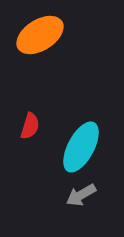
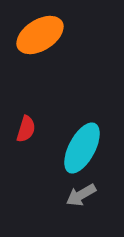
red semicircle: moved 4 px left, 3 px down
cyan ellipse: moved 1 px right, 1 px down
